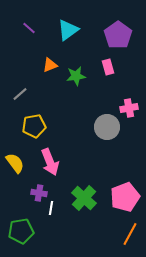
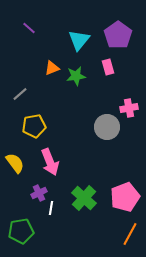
cyan triangle: moved 11 px right, 10 px down; rotated 15 degrees counterclockwise
orange triangle: moved 2 px right, 3 px down
purple cross: rotated 35 degrees counterclockwise
